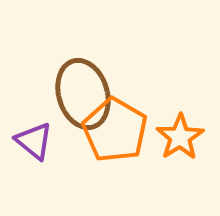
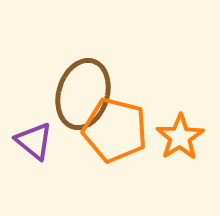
brown ellipse: rotated 34 degrees clockwise
orange pentagon: rotated 16 degrees counterclockwise
